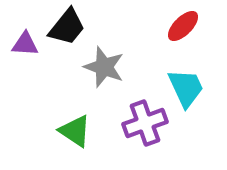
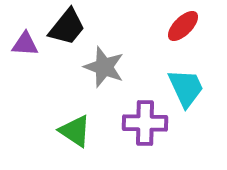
purple cross: rotated 21 degrees clockwise
